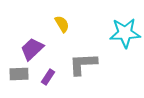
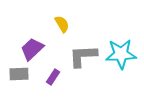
cyan star: moved 4 px left, 21 px down
gray L-shape: moved 8 px up
purple rectangle: moved 5 px right
